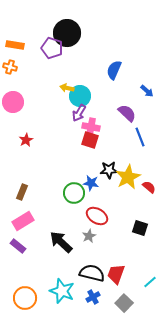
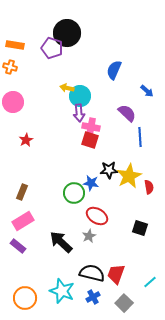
purple arrow: rotated 36 degrees counterclockwise
blue line: rotated 18 degrees clockwise
yellow star: moved 1 px right, 1 px up
red semicircle: rotated 40 degrees clockwise
